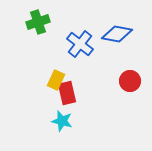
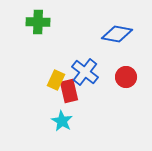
green cross: rotated 20 degrees clockwise
blue cross: moved 5 px right, 28 px down
red circle: moved 4 px left, 4 px up
red rectangle: moved 2 px right, 2 px up
cyan star: rotated 15 degrees clockwise
